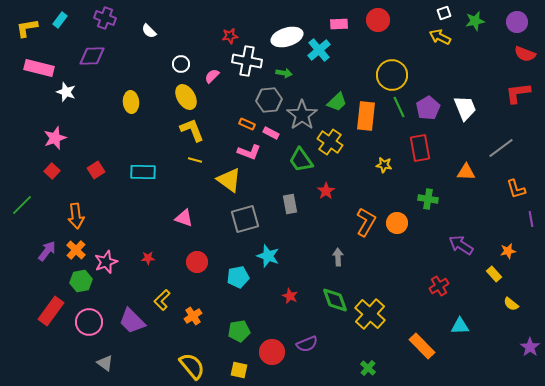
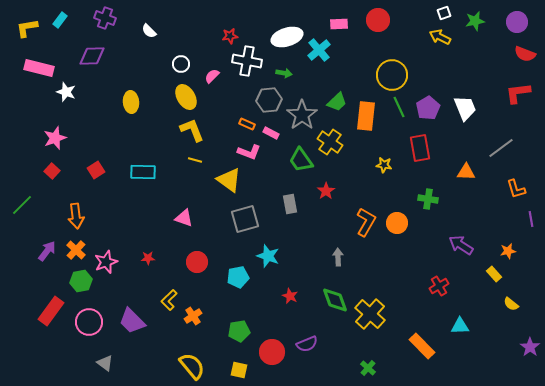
yellow L-shape at (162, 300): moved 7 px right
